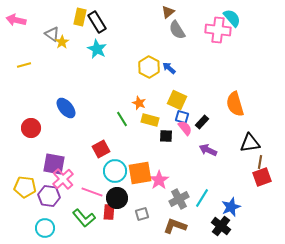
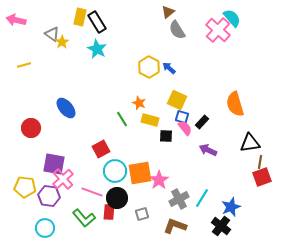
pink cross at (218, 30): rotated 35 degrees clockwise
